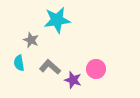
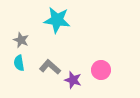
cyan star: rotated 16 degrees clockwise
gray star: moved 10 px left
pink circle: moved 5 px right, 1 px down
